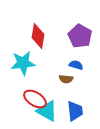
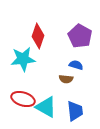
red diamond: rotated 10 degrees clockwise
cyan star: moved 4 px up
red ellipse: moved 12 px left; rotated 15 degrees counterclockwise
cyan triangle: moved 1 px left, 4 px up
